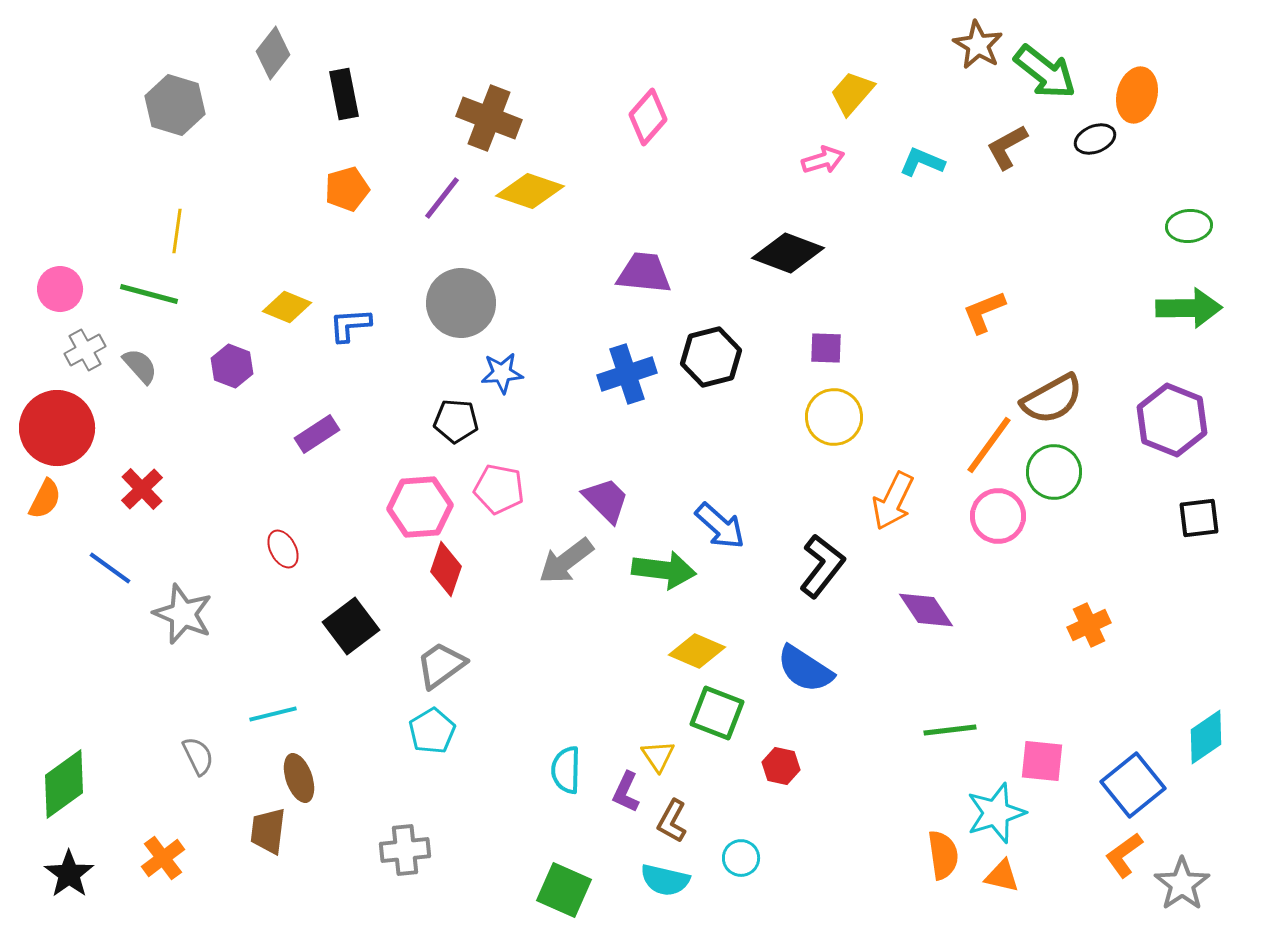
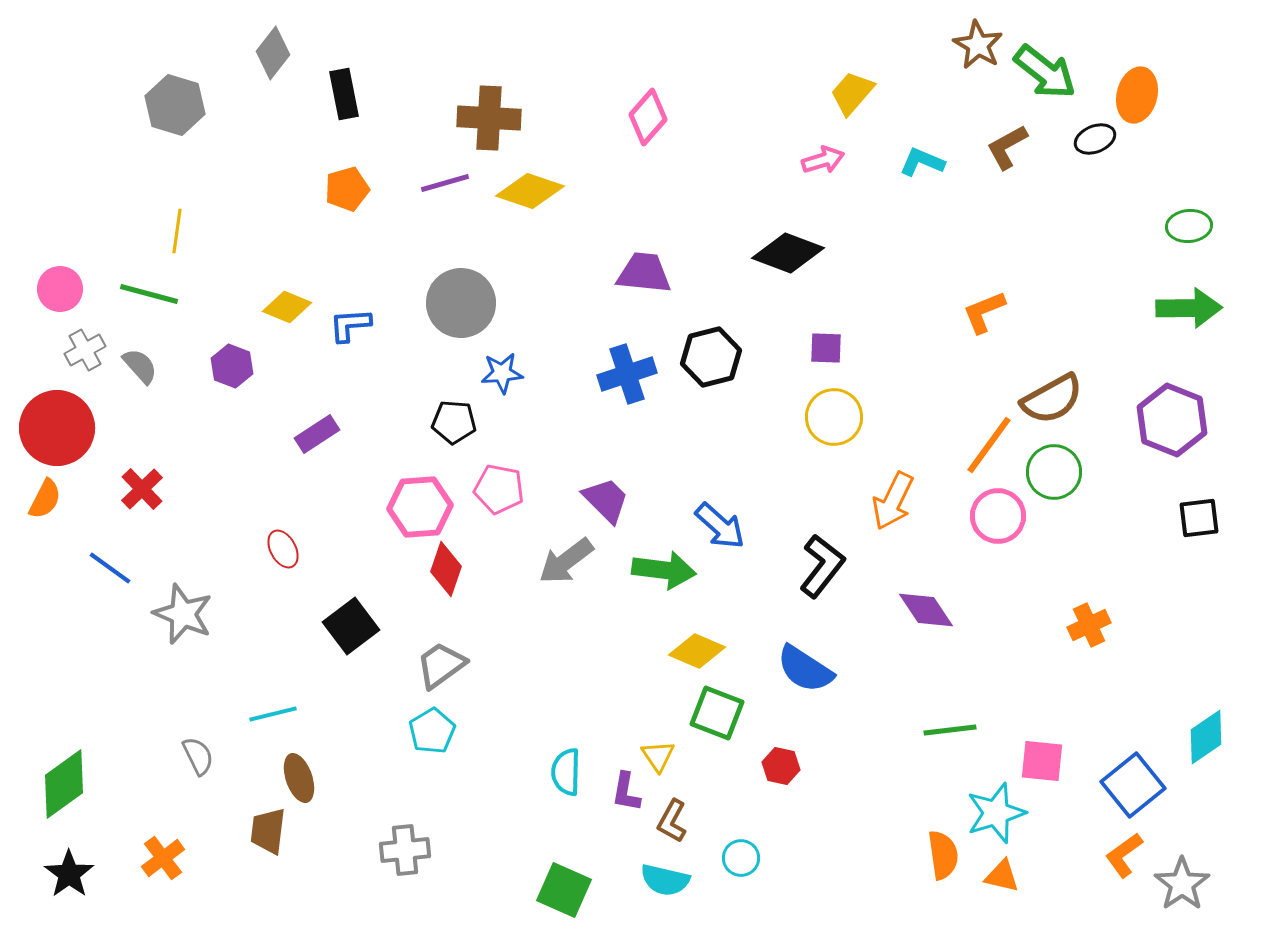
brown cross at (489, 118): rotated 18 degrees counterclockwise
purple line at (442, 198): moved 3 px right, 15 px up; rotated 36 degrees clockwise
black pentagon at (456, 421): moved 2 px left, 1 px down
cyan semicircle at (566, 770): moved 2 px down
purple L-shape at (626, 792): rotated 15 degrees counterclockwise
